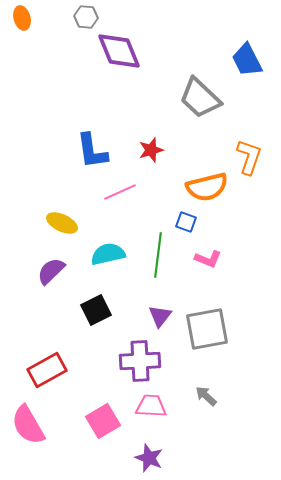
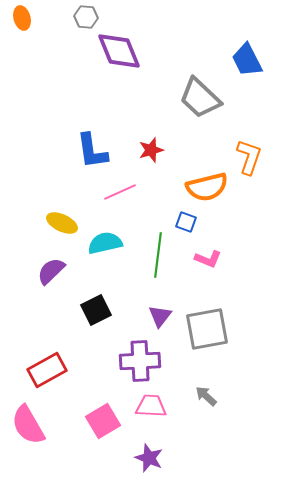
cyan semicircle: moved 3 px left, 11 px up
